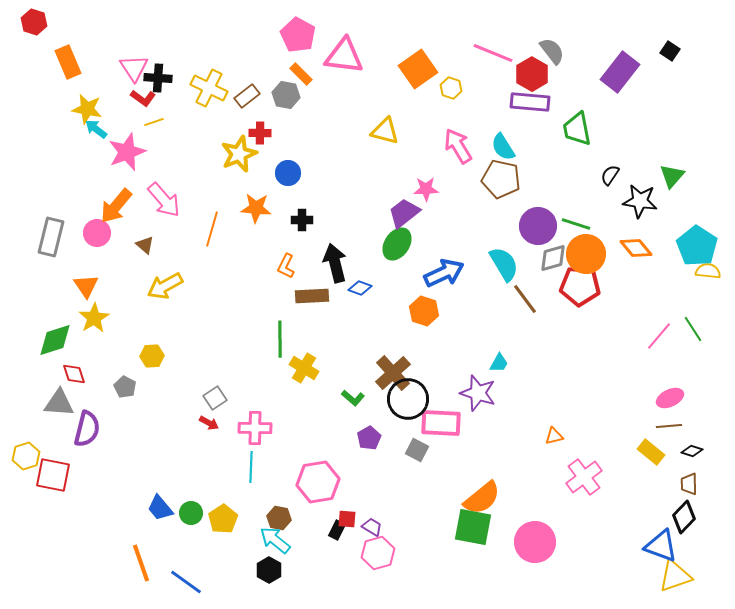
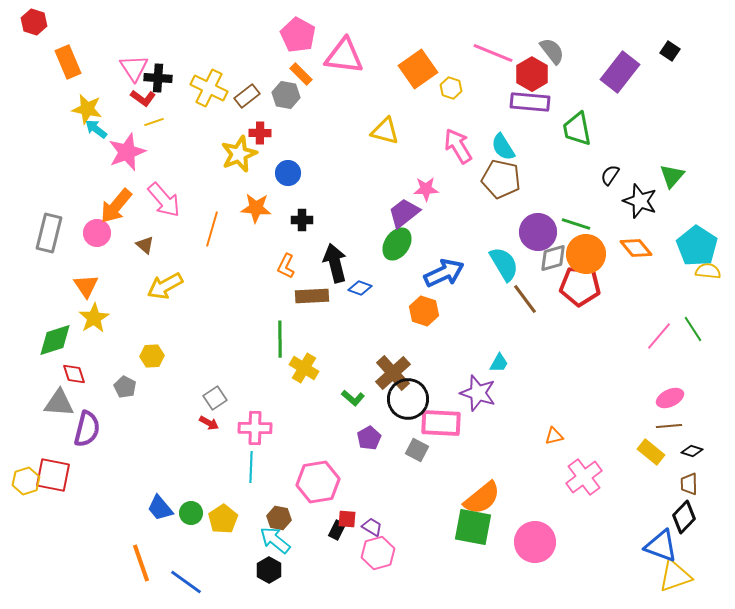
black star at (640, 201): rotated 12 degrees clockwise
purple circle at (538, 226): moved 6 px down
gray rectangle at (51, 237): moved 2 px left, 4 px up
yellow hexagon at (26, 456): moved 25 px down
